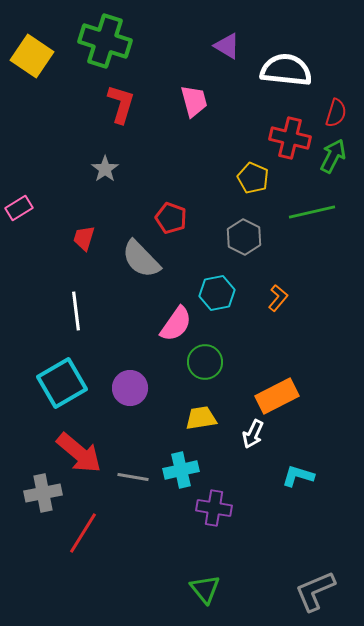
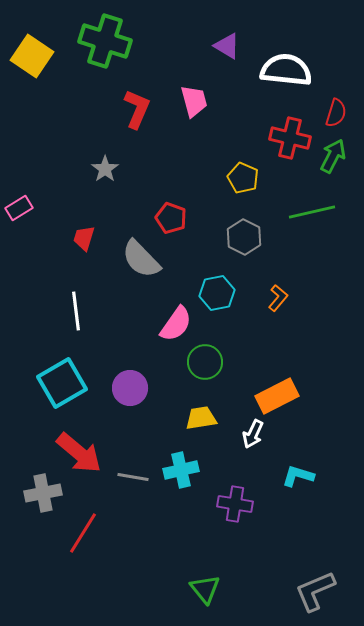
red L-shape: moved 16 px right, 5 px down; rotated 6 degrees clockwise
yellow pentagon: moved 10 px left
purple cross: moved 21 px right, 4 px up
